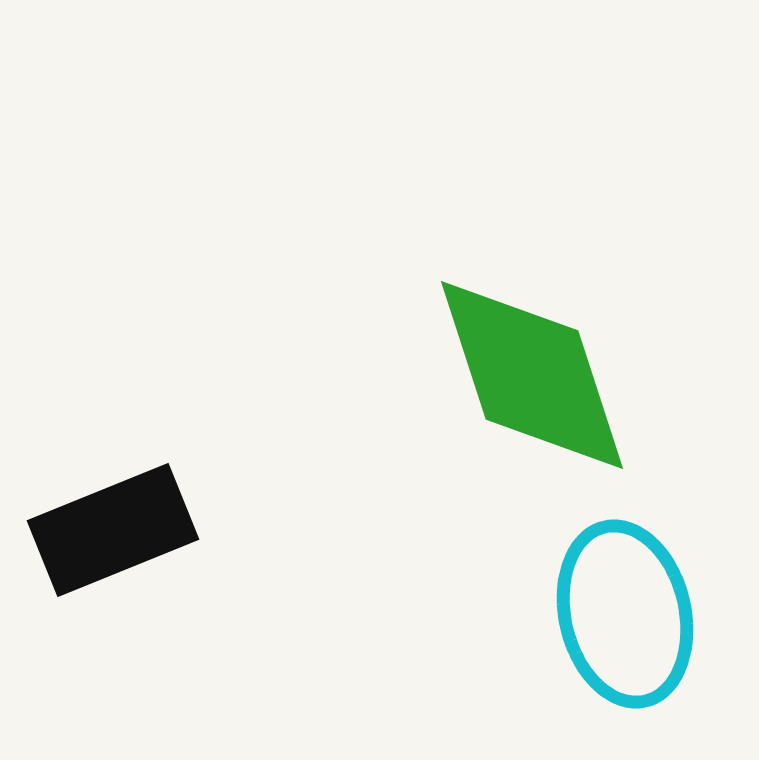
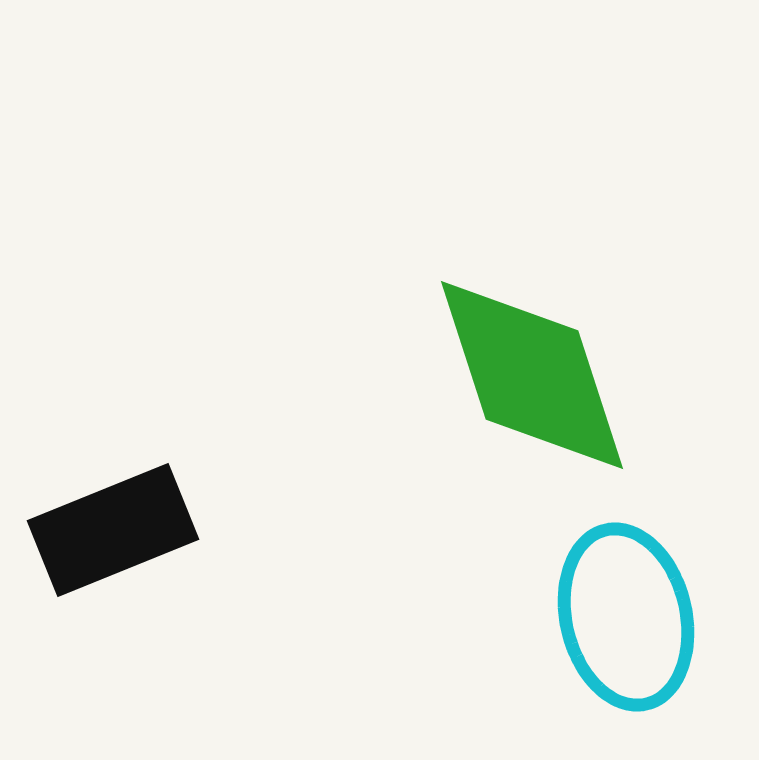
cyan ellipse: moved 1 px right, 3 px down
